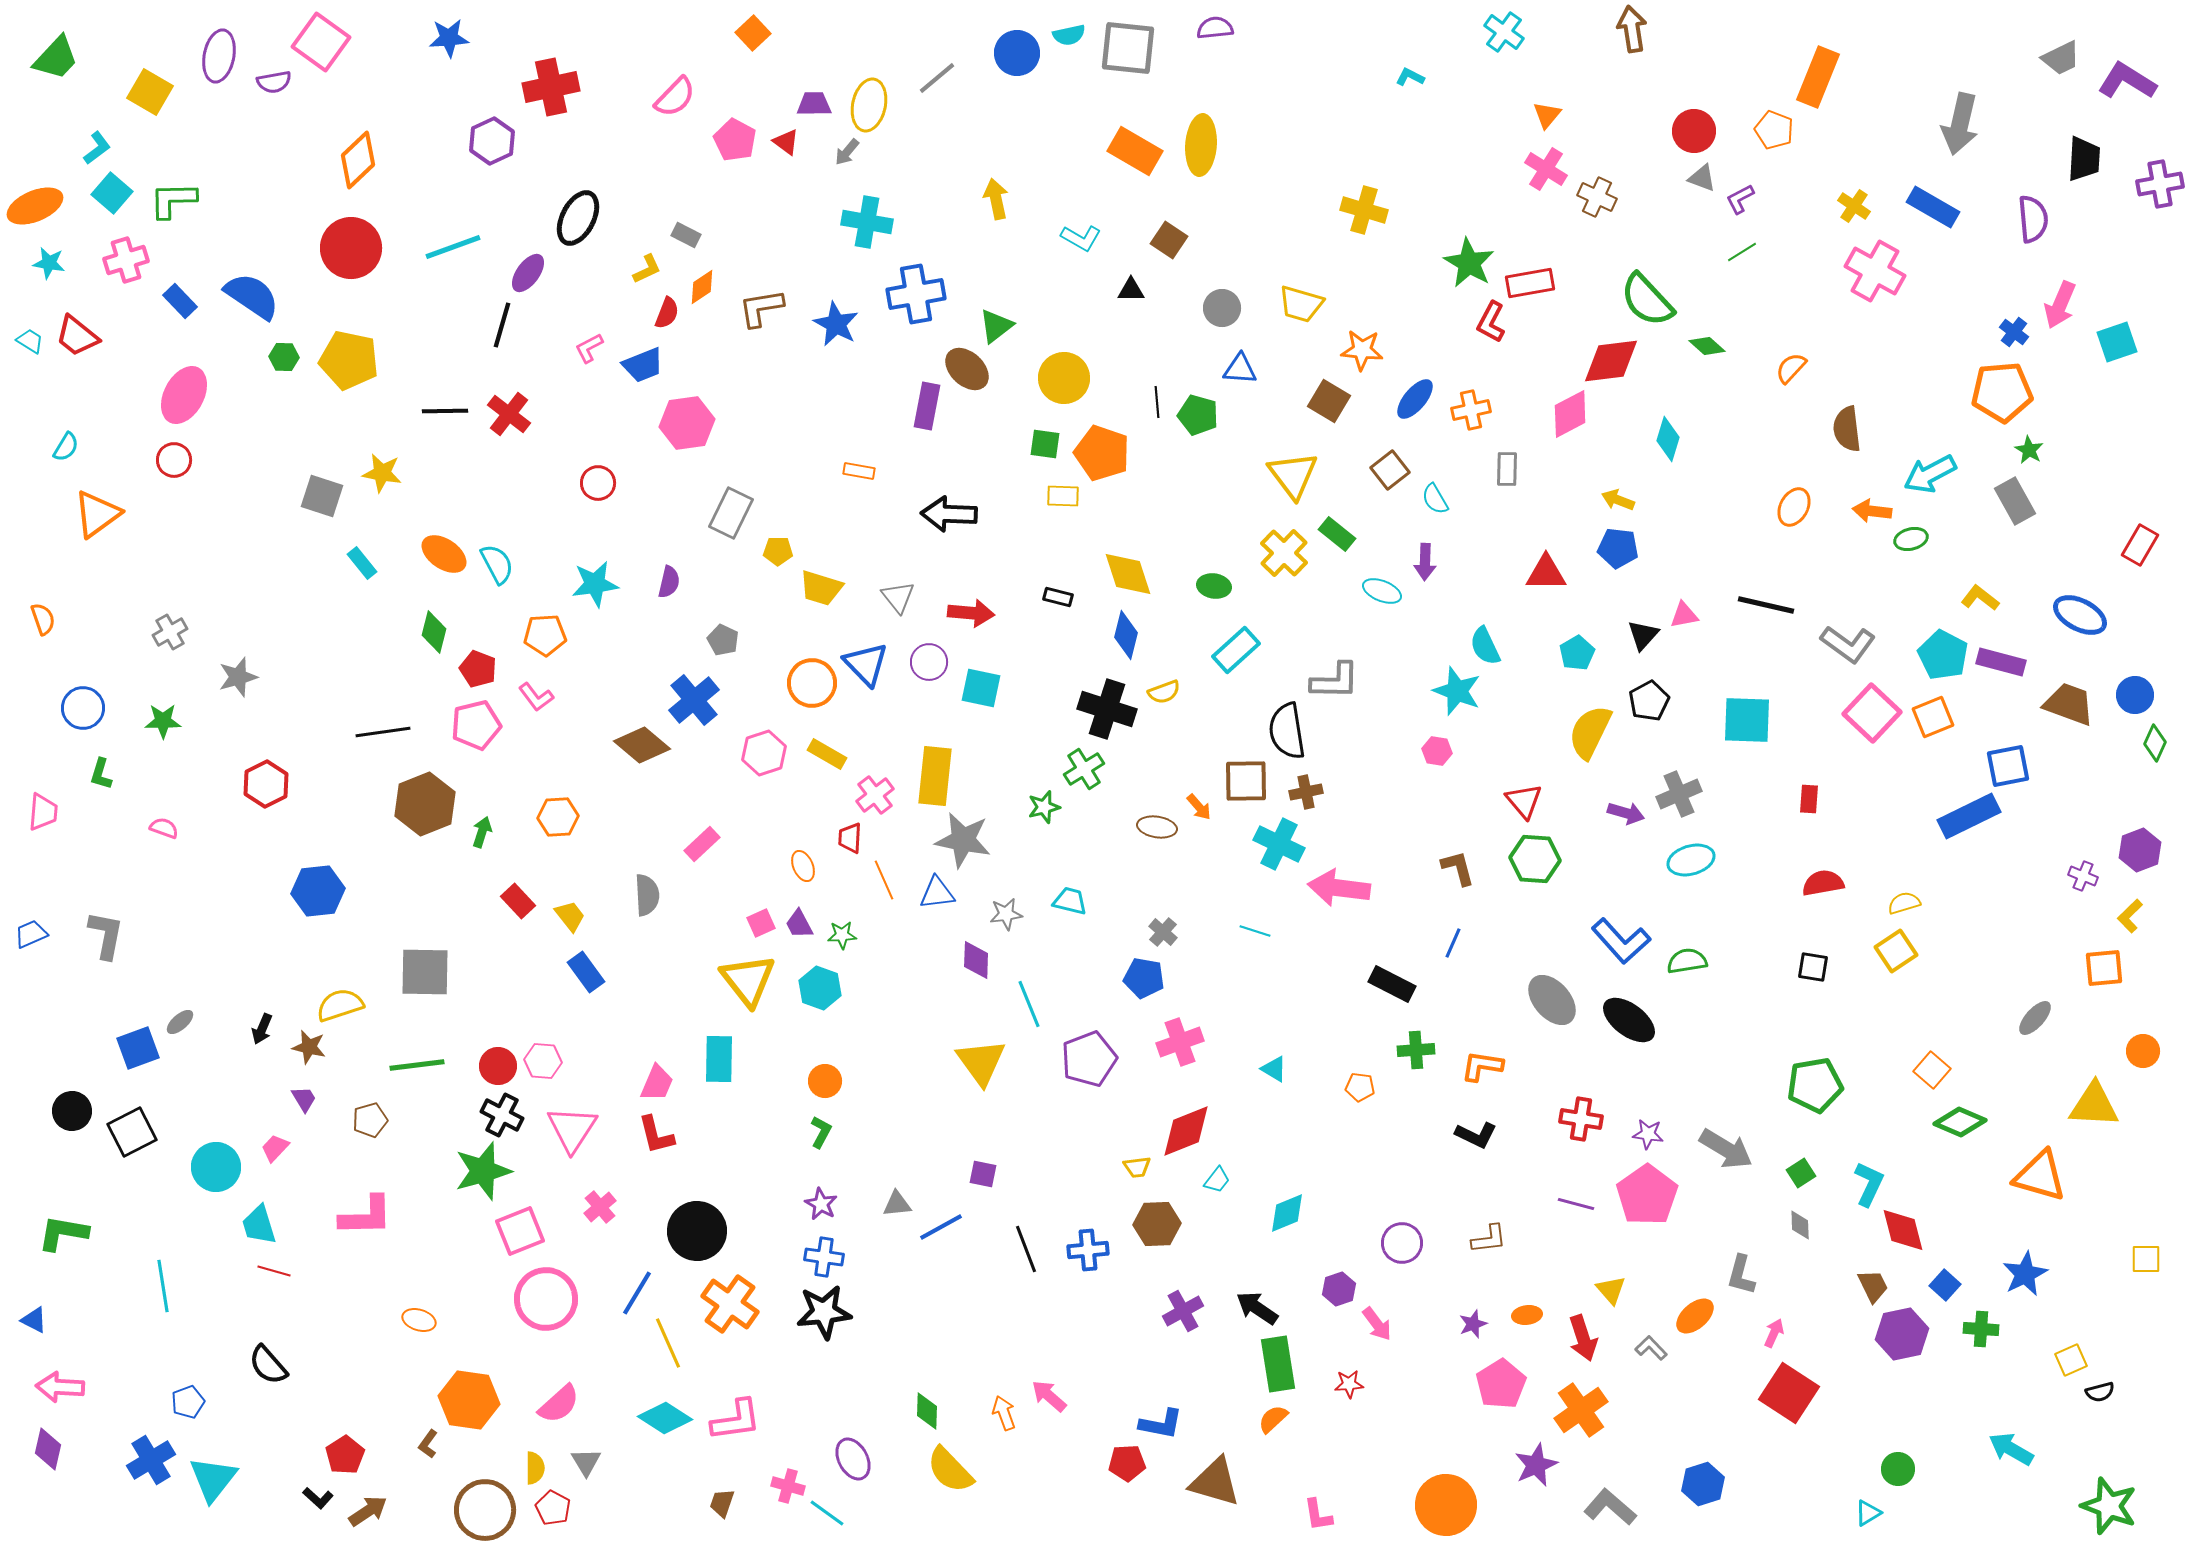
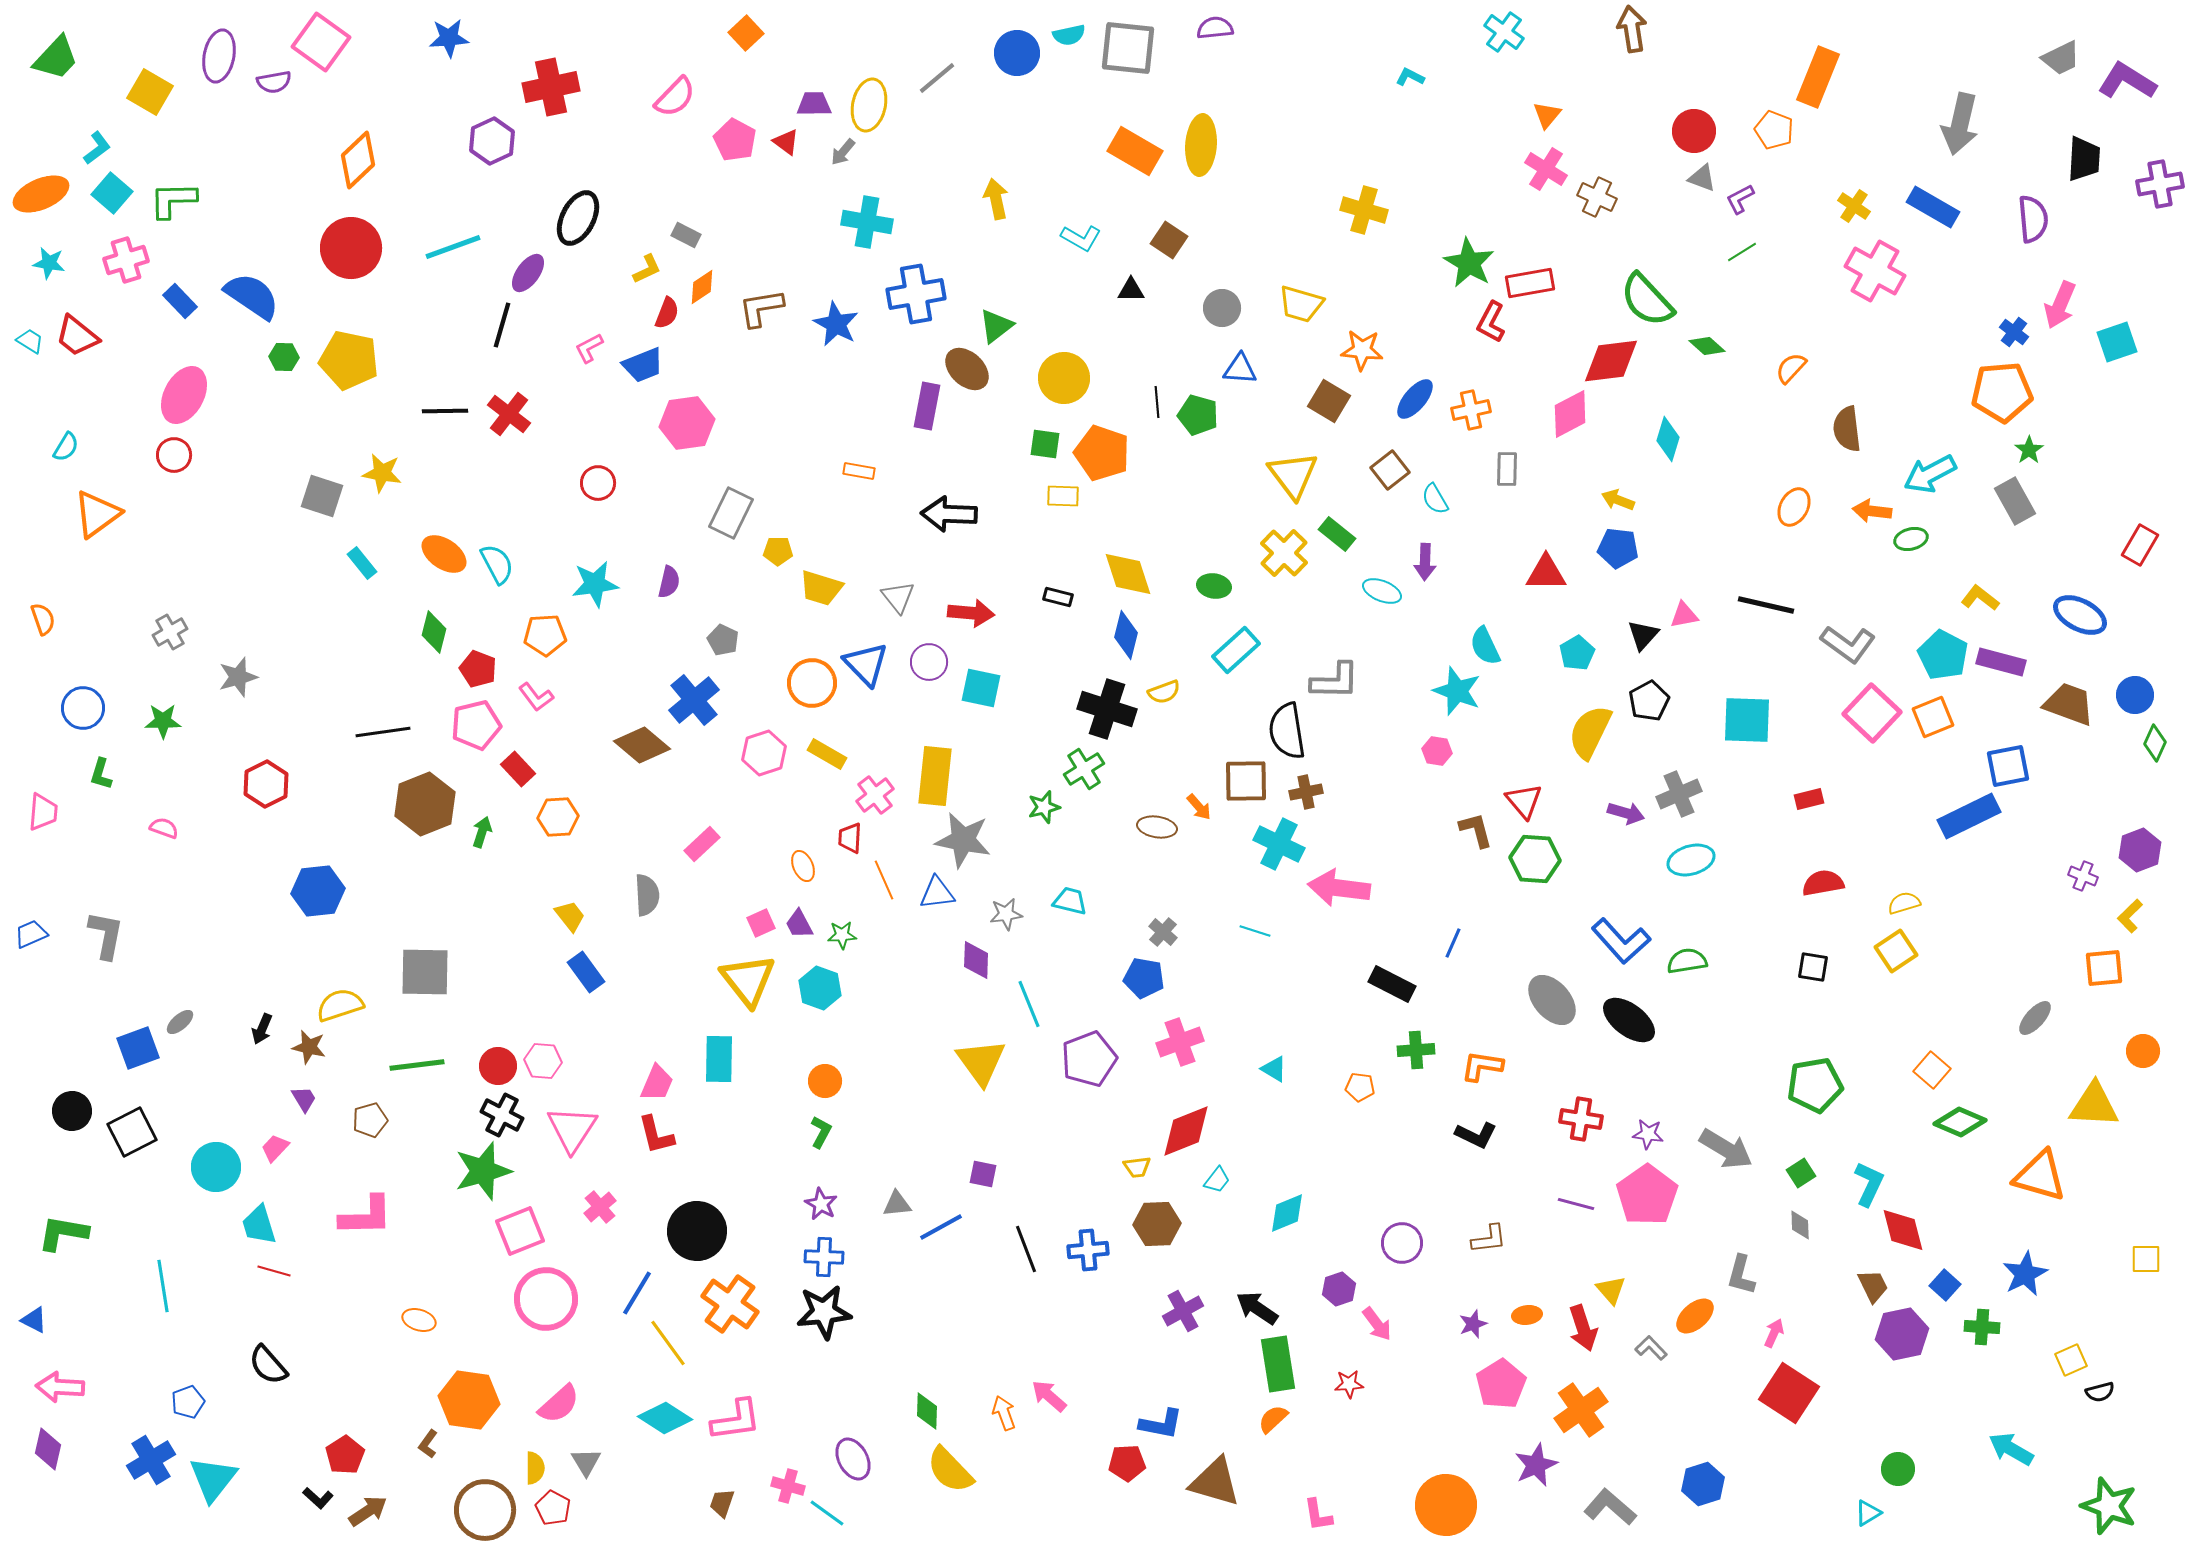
orange square at (753, 33): moved 7 px left
gray arrow at (847, 152): moved 4 px left
orange ellipse at (35, 206): moved 6 px right, 12 px up
green star at (2029, 450): rotated 8 degrees clockwise
red circle at (174, 460): moved 5 px up
red rectangle at (1809, 799): rotated 72 degrees clockwise
brown L-shape at (1458, 868): moved 18 px right, 38 px up
red rectangle at (518, 901): moved 132 px up
blue cross at (824, 1257): rotated 6 degrees counterclockwise
green cross at (1981, 1329): moved 1 px right, 2 px up
red arrow at (1583, 1338): moved 10 px up
yellow line at (668, 1343): rotated 12 degrees counterclockwise
